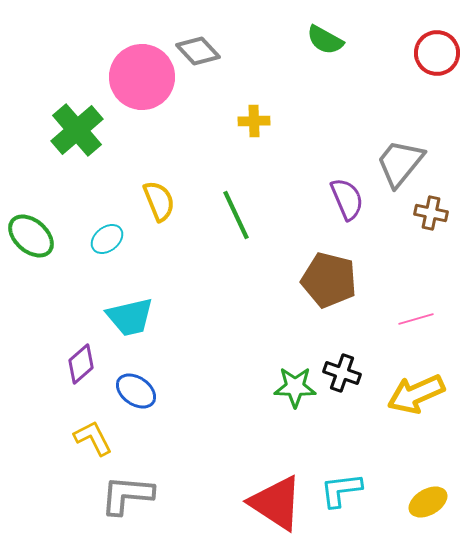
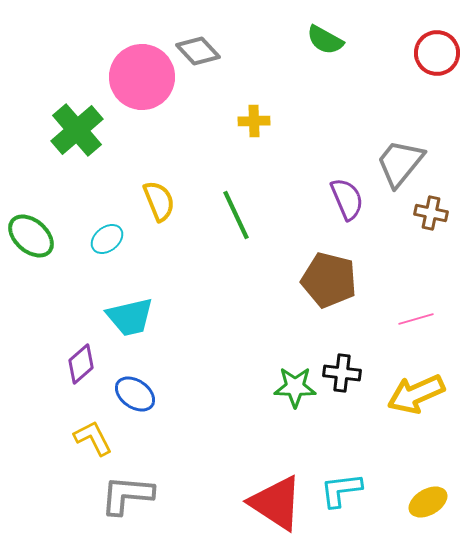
black cross: rotated 12 degrees counterclockwise
blue ellipse: moved 1 px left, 3 px down
